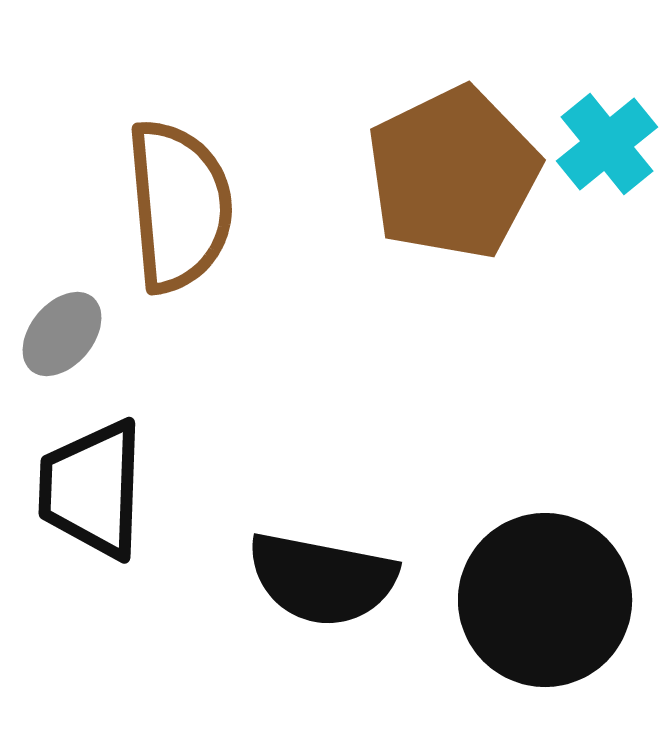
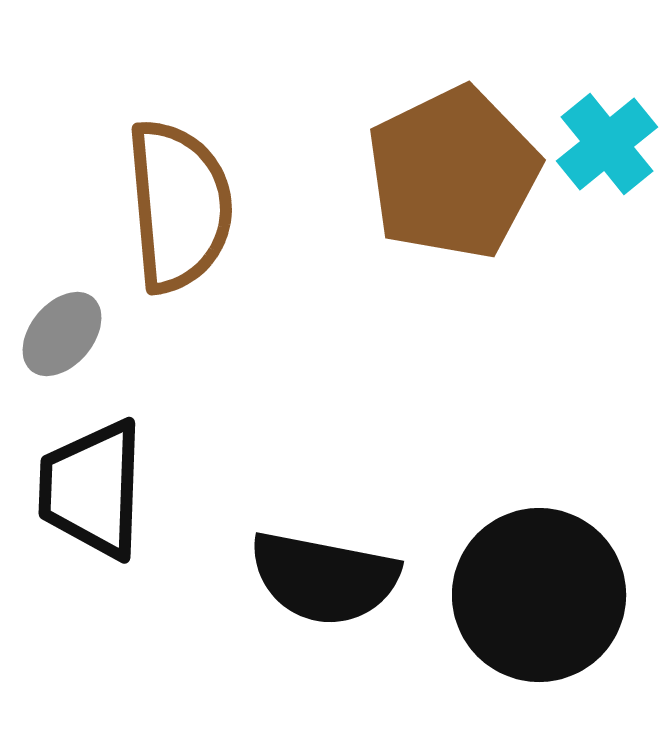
black semicircle: moved 2 px right, 1 px up
black circle: moved 6 px left, 5 px up
